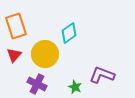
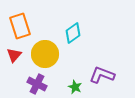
orange rectangle: moved 4 px right
cyan diamond: moved 4 px right
